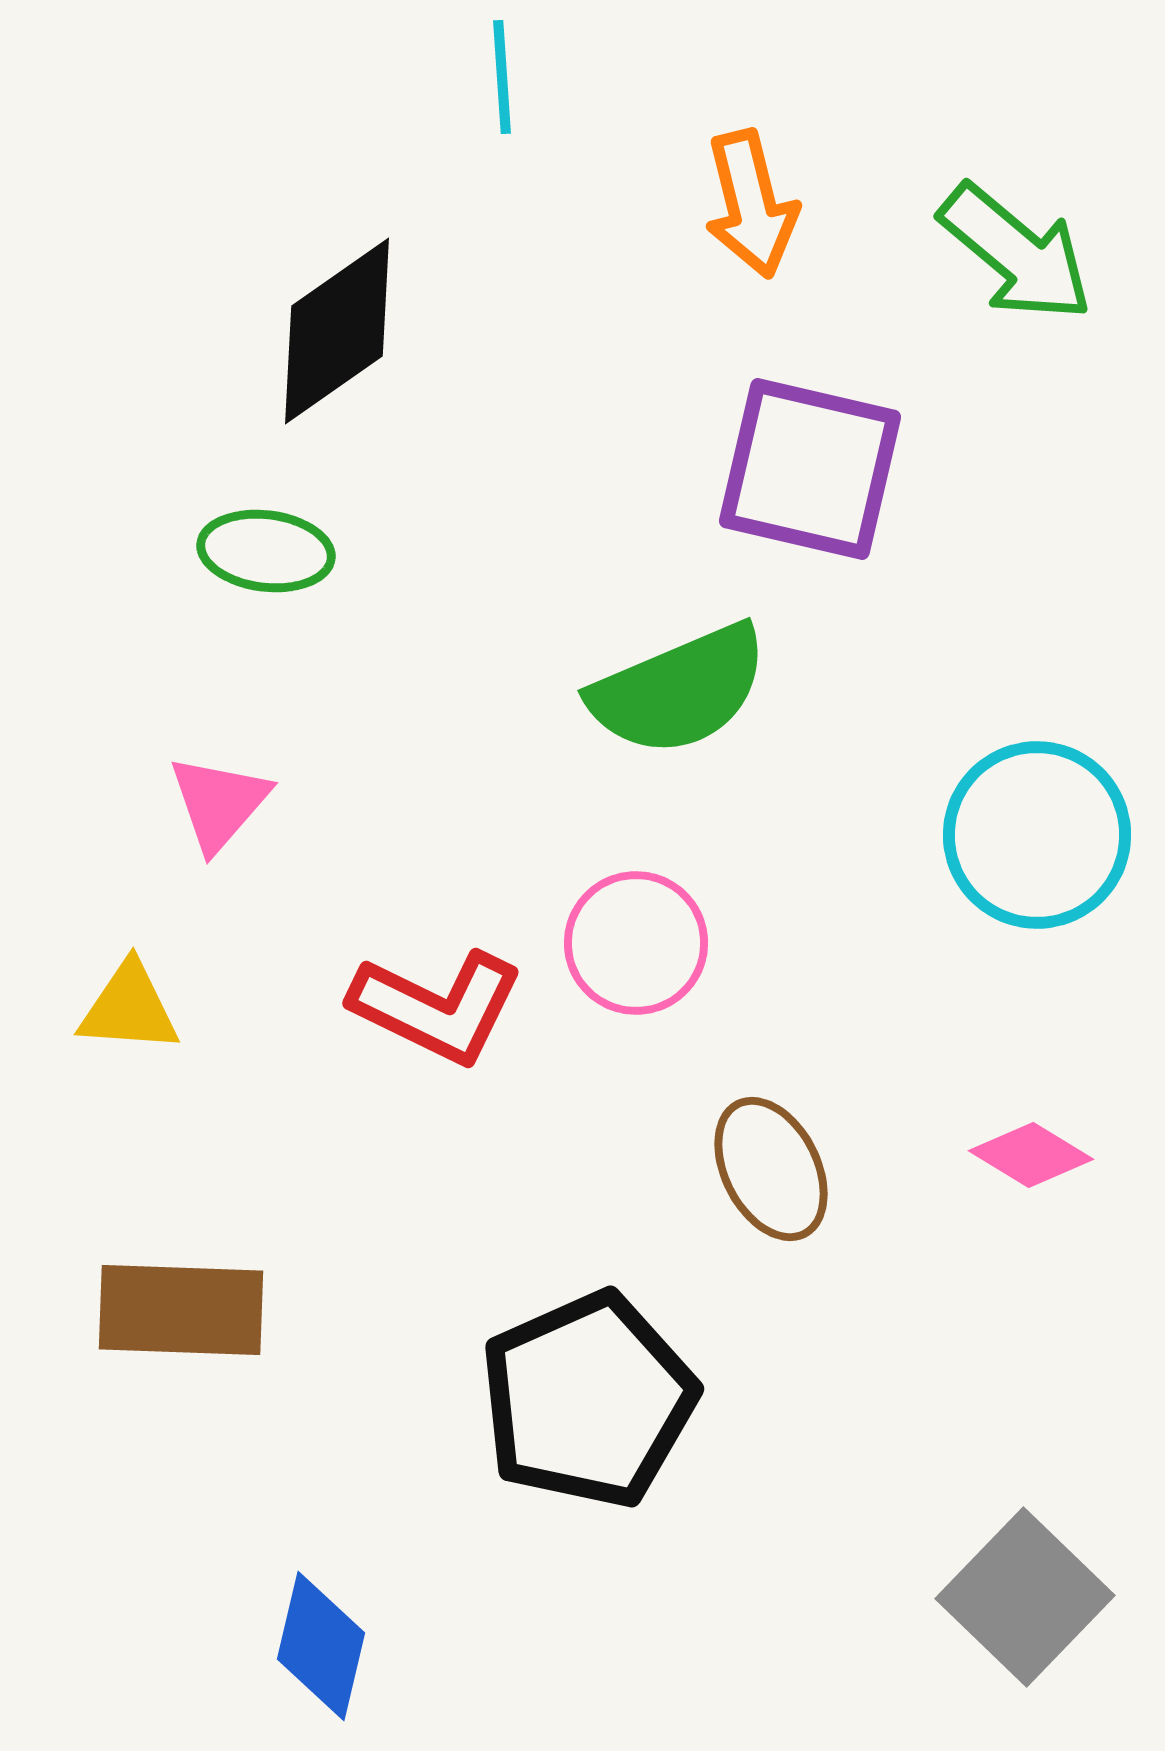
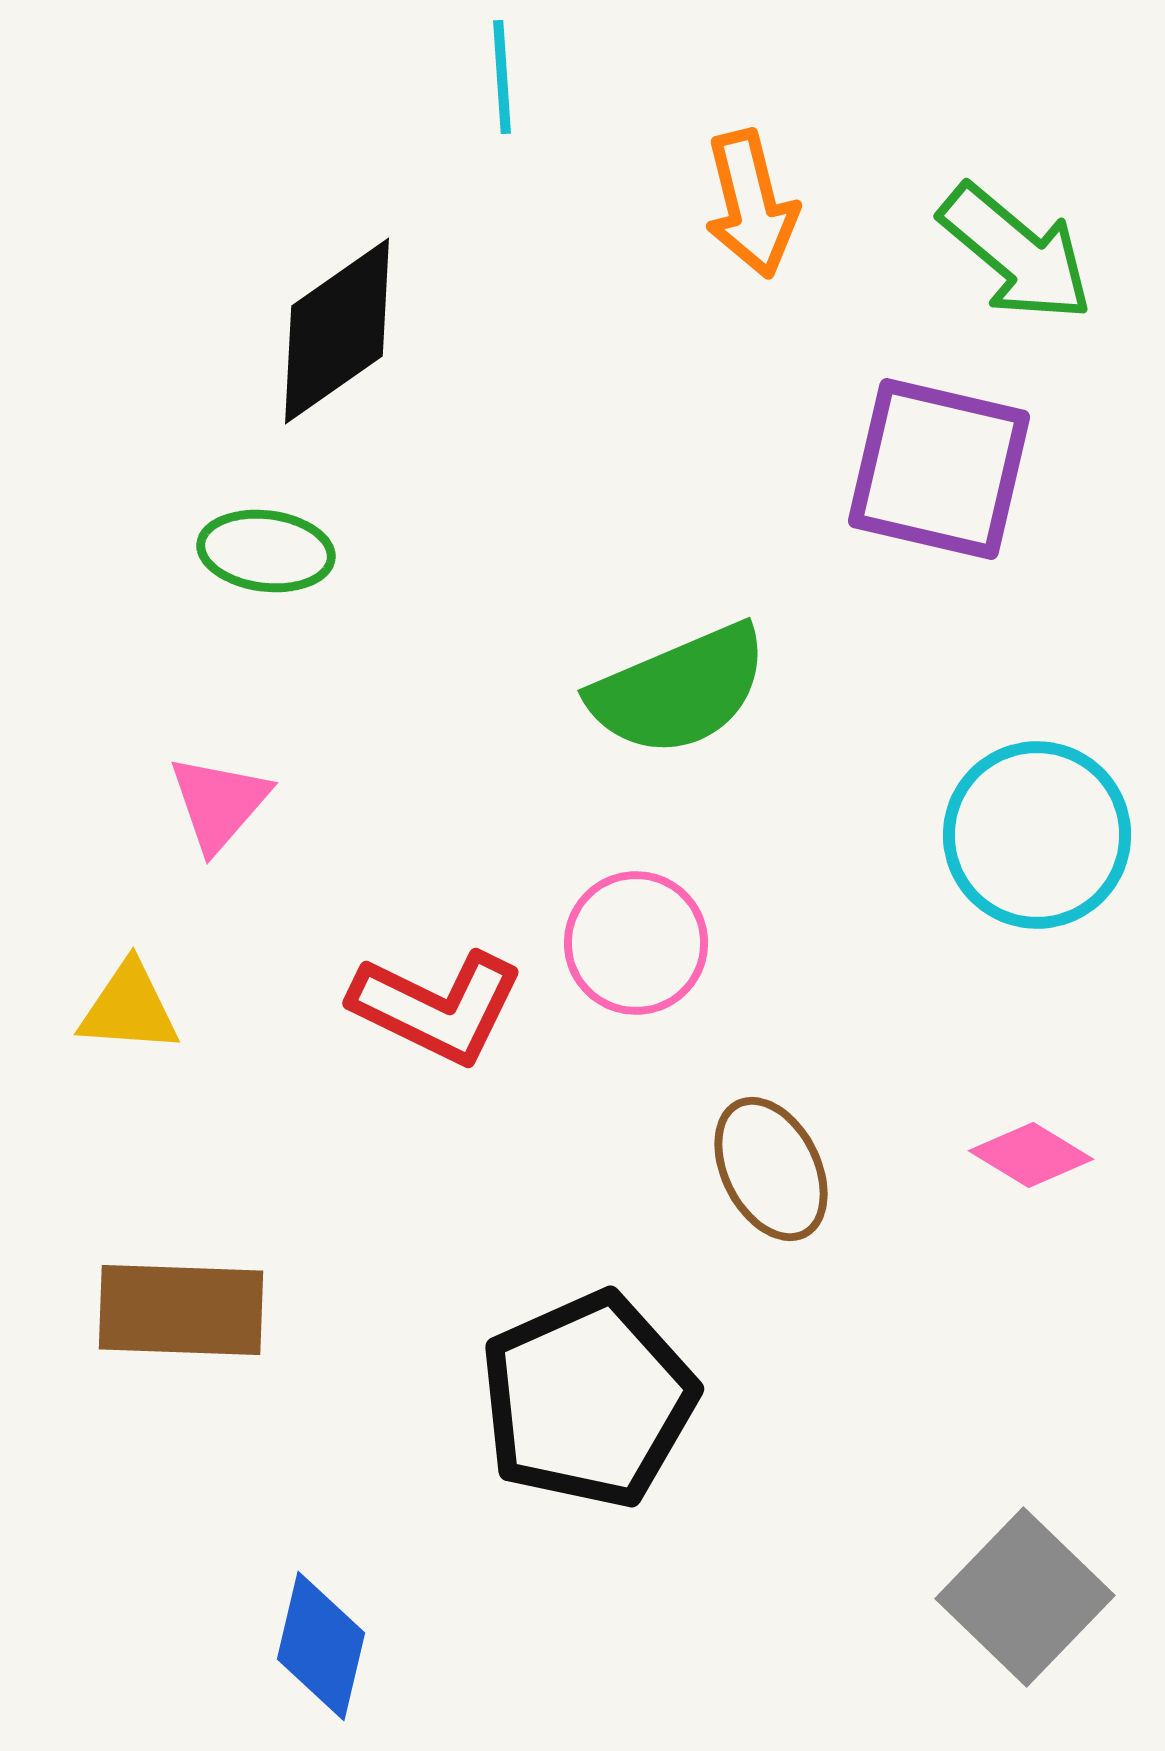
purple square: moved 129 px right
